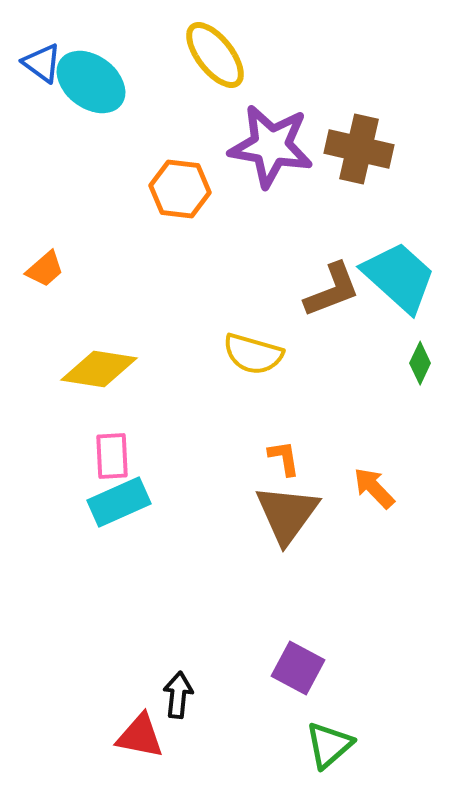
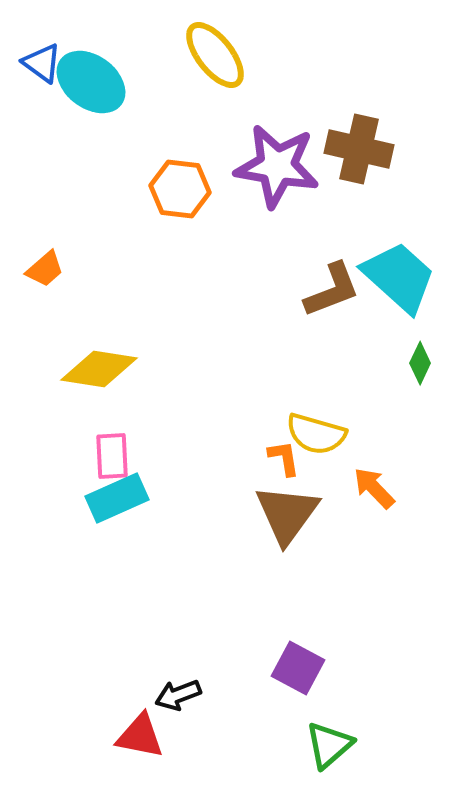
purple star: moved 6 px right, 20 px down
yellow semicircle: moved 63 px right, 80 px down
cyan rectangle: moved 2 px left, 4 px up
black arrow: rotated 117 degrees counterclockwise
